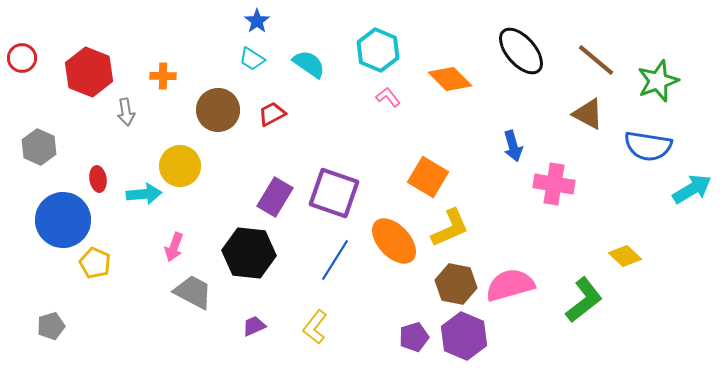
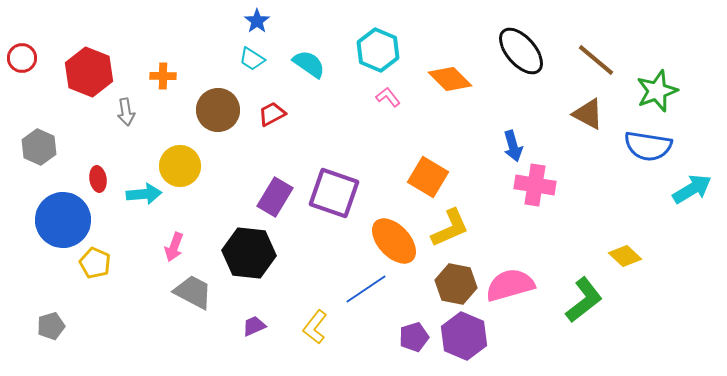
green star at (658, 81): moved 1 px left, 10 px down
pink cross at (554, 184): moved 19 px left, 1 px down
blue line at (335, 260): moved 31 px right, 29 px down; rotated 24 degrees clockwise
